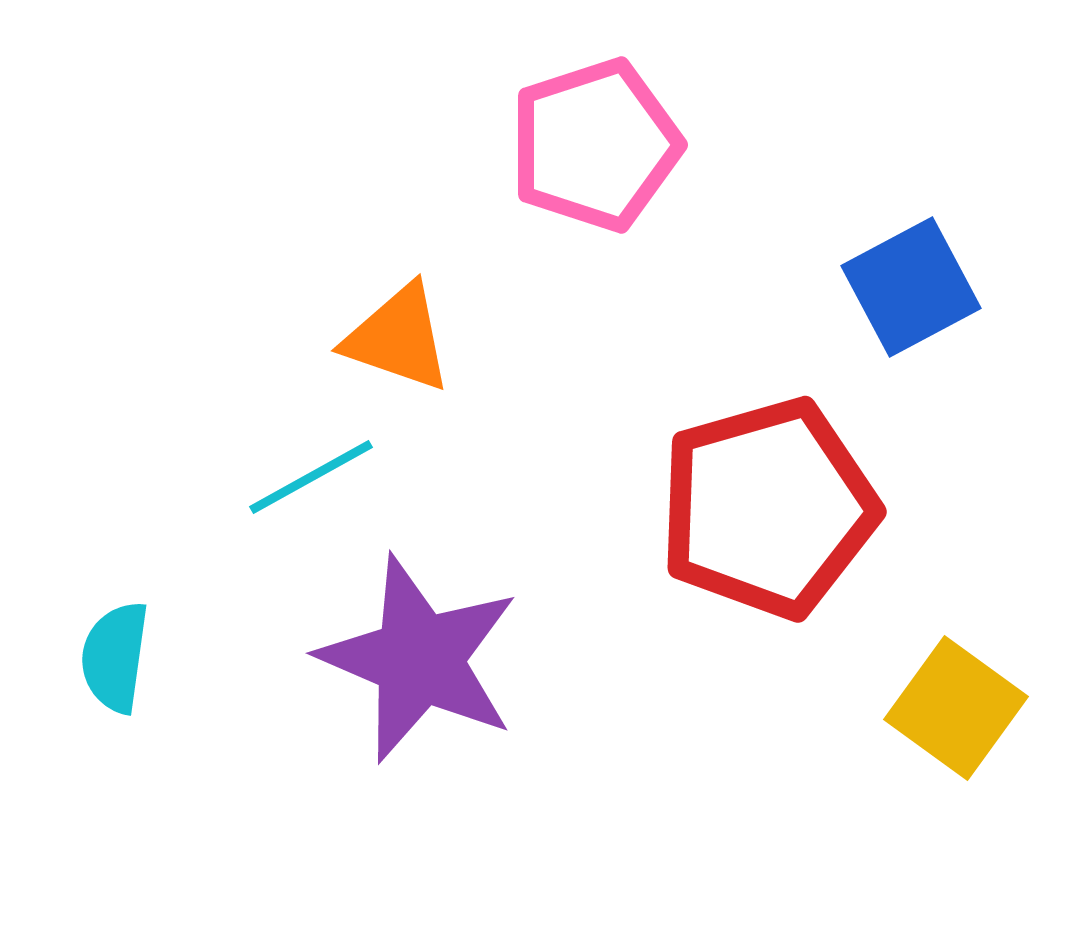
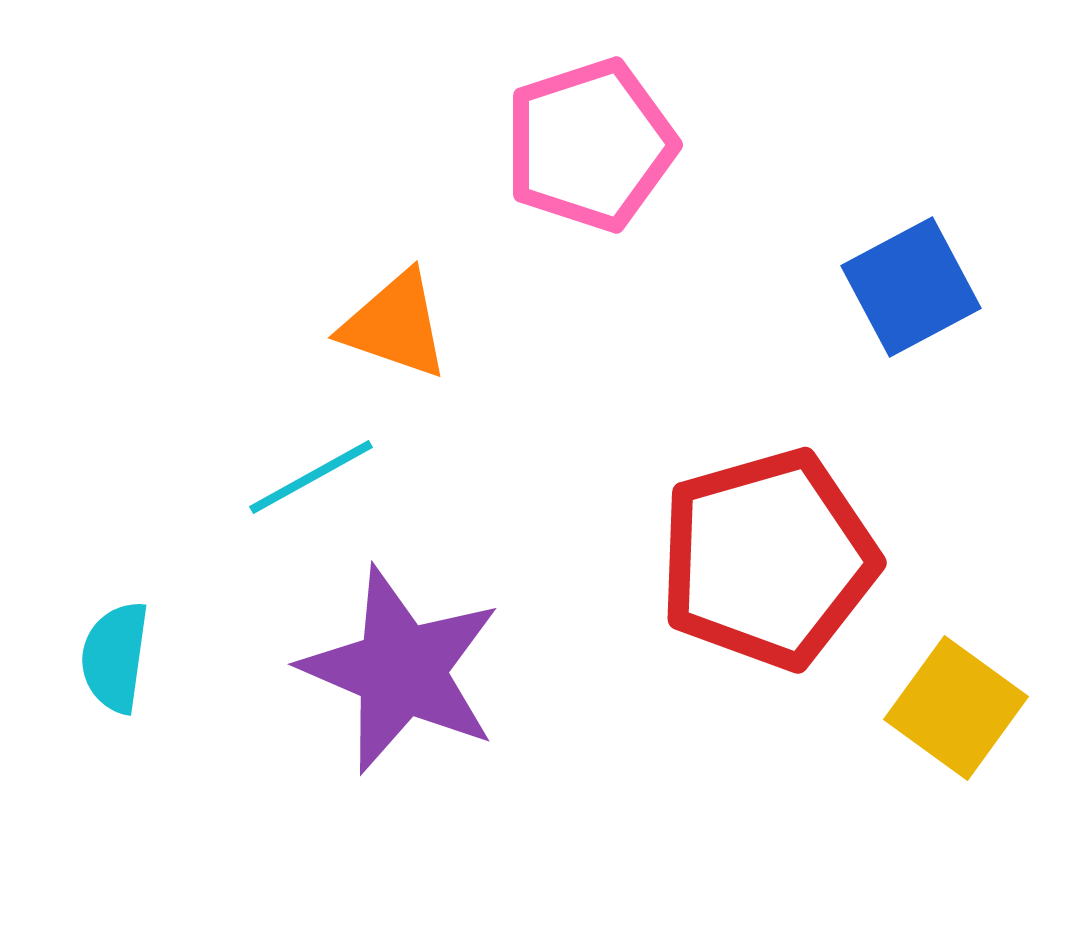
pink pentagon: moved 5 px left
orange triangle: moved 3 px left, 13 px up
red pentagon: moved 51 px down
purple star: moved 18 px left, 11 px down
